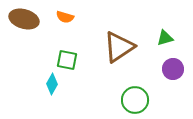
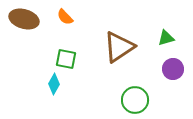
orange semicircle: rotated 30 degrees clockwise
green triangle: moved 1 px right
green square: moved 1 px left, 1 px up
cyan diamond: moved 2 px right
